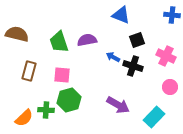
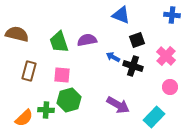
pink cross: rotated 18 degrees clockwise
